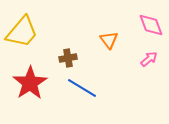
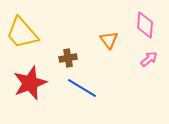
pink diamond: moved 6 px left; rotated 24 degrees clockwise
yellow trapezoid: moved 1 px down; rotated 99 degrees clockwise
red star: rotated 12 degrees clockwise
